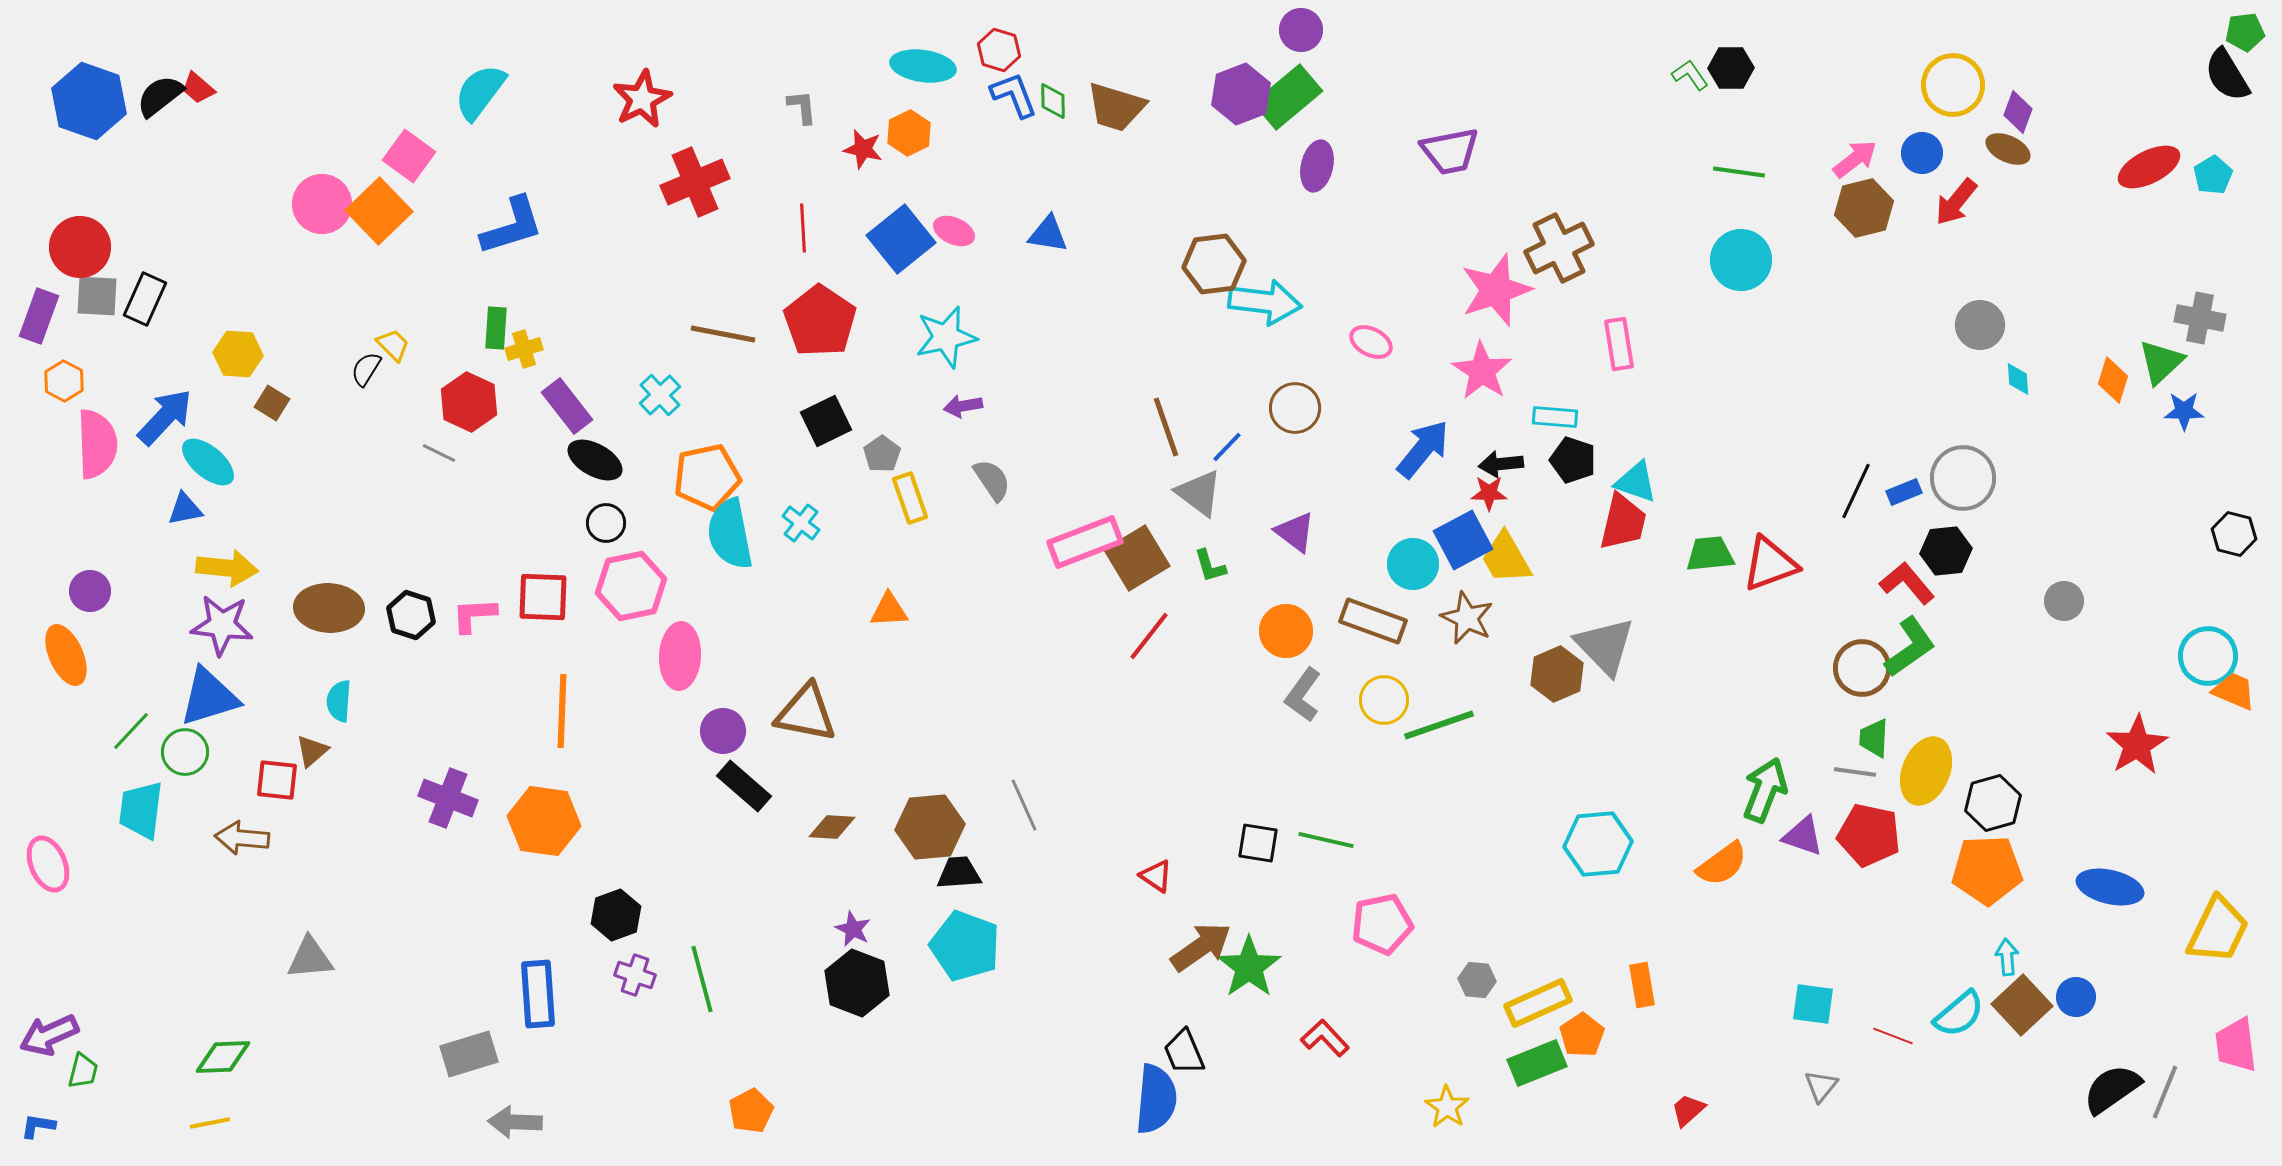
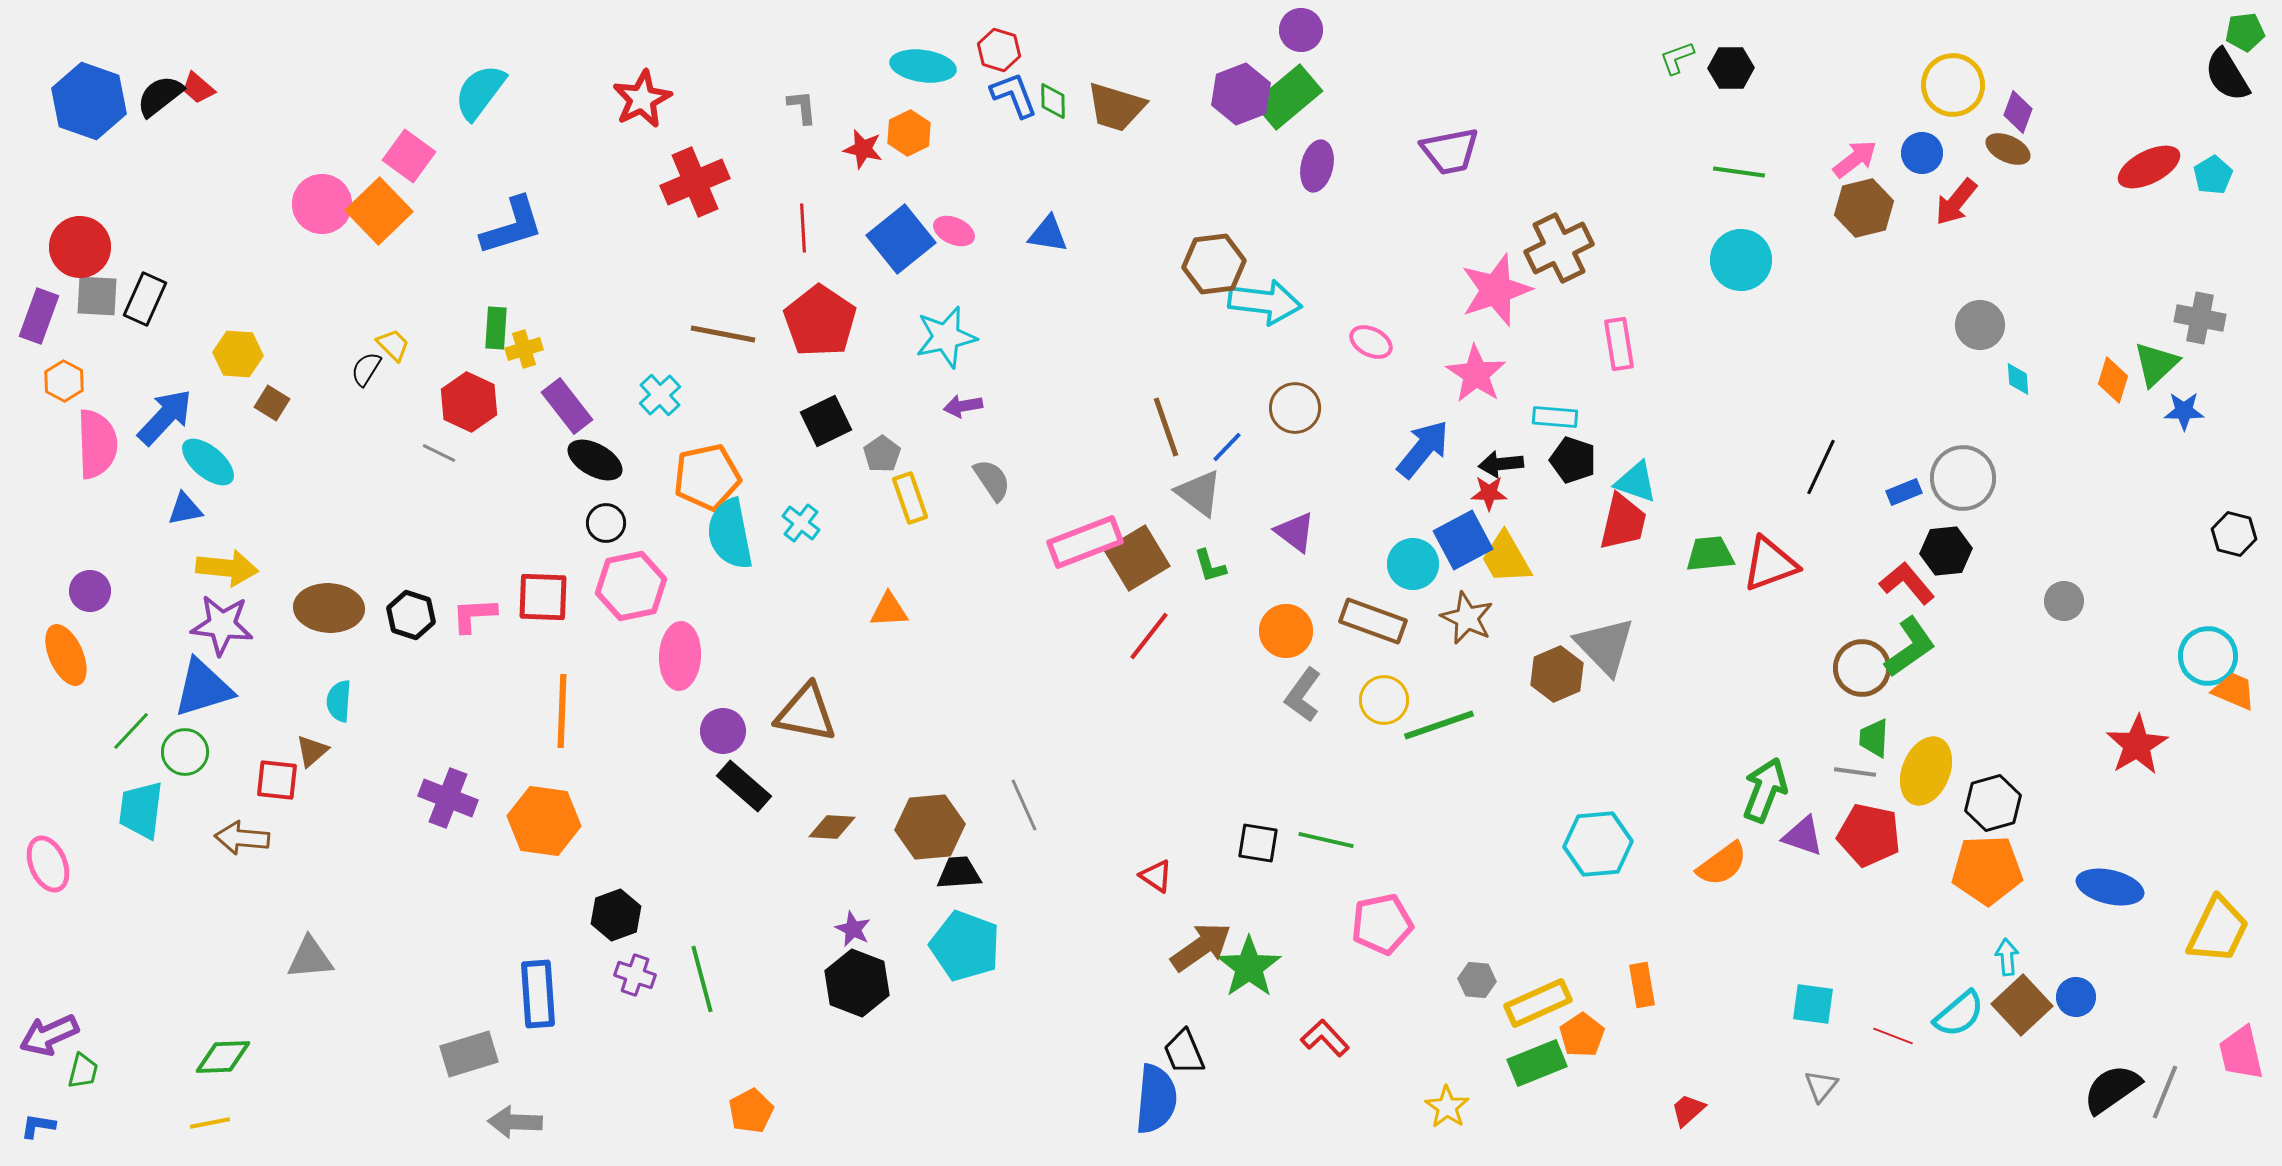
green L-shape at (1690, 75): moved 13 px left, 17 px up; rotated 75 degrees counterclockwise
green triangle at (2161, 362): moved 5 px left, 2 px down
pink star at (1482, 371): moved 6 px left, 3 px down
black line at (1856, 491): moved 35 px left, 24 px up
blue triangle at (209, 697): moved 6 px left, 9 px up
pink trapezoid at (2236, 1045): moved 5 px right, 8 px down; rotated 6 degrees counterclockwise
